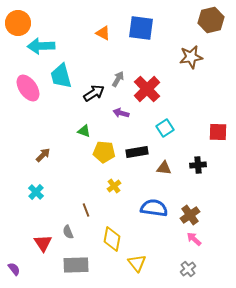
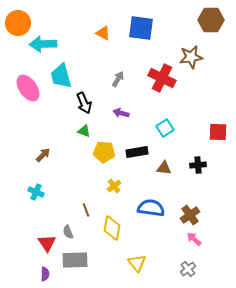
brown hexagon: rotated 15 degrees clockwise
cyan arrow: moved 2 px right, 2 px up
red cross: moved 15 px right, 11 px up; rotated 20 degrees counterclockwise
black arrow: moved 10 px left, 10 px down; rotated 100 degrees clockwise
cyan cross: rotated 21 degrees counterclockwise
blue semicircle: moved 3 px left
yellow diamond: moved 11 px up
red triangle: moved 4 px right
gray rectangle: moved 1 px left, 5 px up
purple semicircle: moved 31 px right, 5 px down; rotated 40 degrees clockwise
